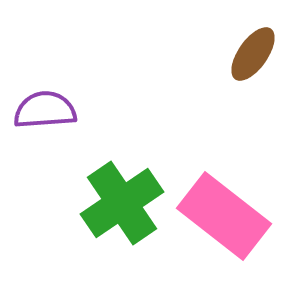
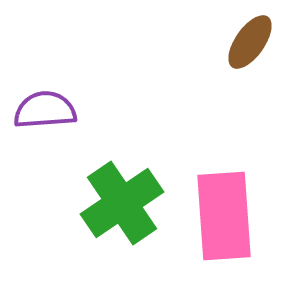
brown ellipse: moved 3 px left, 12 px up
pink rectangle: rotated 48 degrees clockwise
